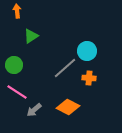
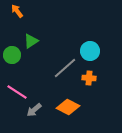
orange arrow: rotated 32 degrees counterclockwise
green triangle: moved 5 px down
cyan circle: moved 3 px right
green circle: moved 2 px left, 10 px up
